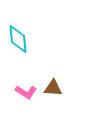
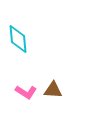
brown triangle: moved 2 px down
